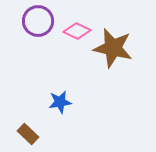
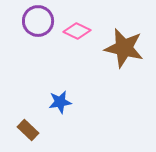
brown star: moved 11 px right
brown rectangle: moved 4 px up
